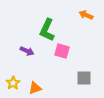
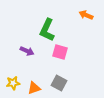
pink square: moved 2 px left, 1 px down
gray square: moved 25 px left, 5 px down; rotated 28 degrees clockwise
yellow star: rotated 24 degrees clockwise
orange triangle: moved 1 px left
